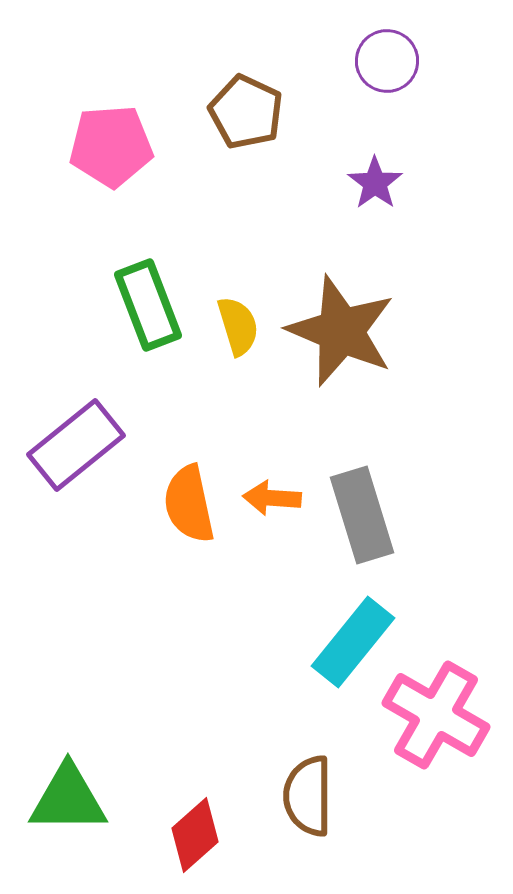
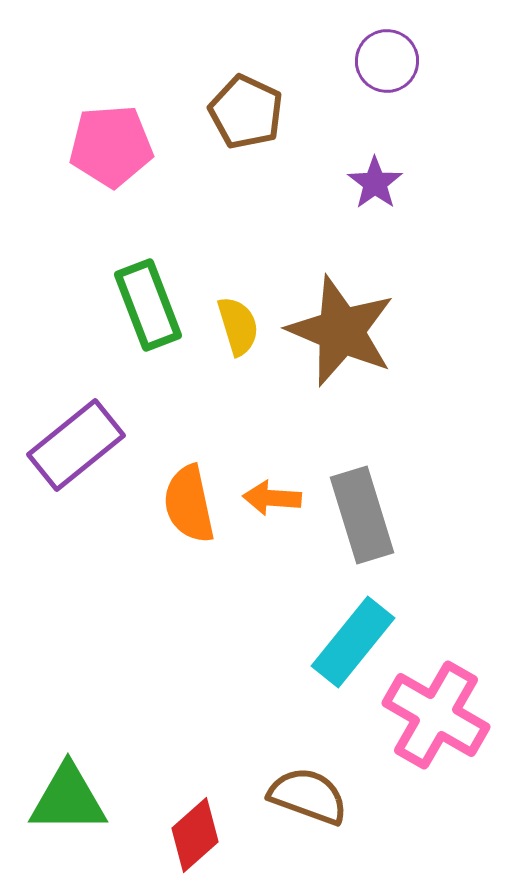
brown semicircle: rotated 110 degrees clockwise
